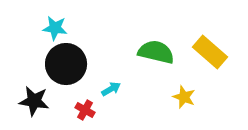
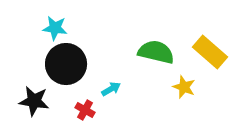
yellow star: moved 10 px up
